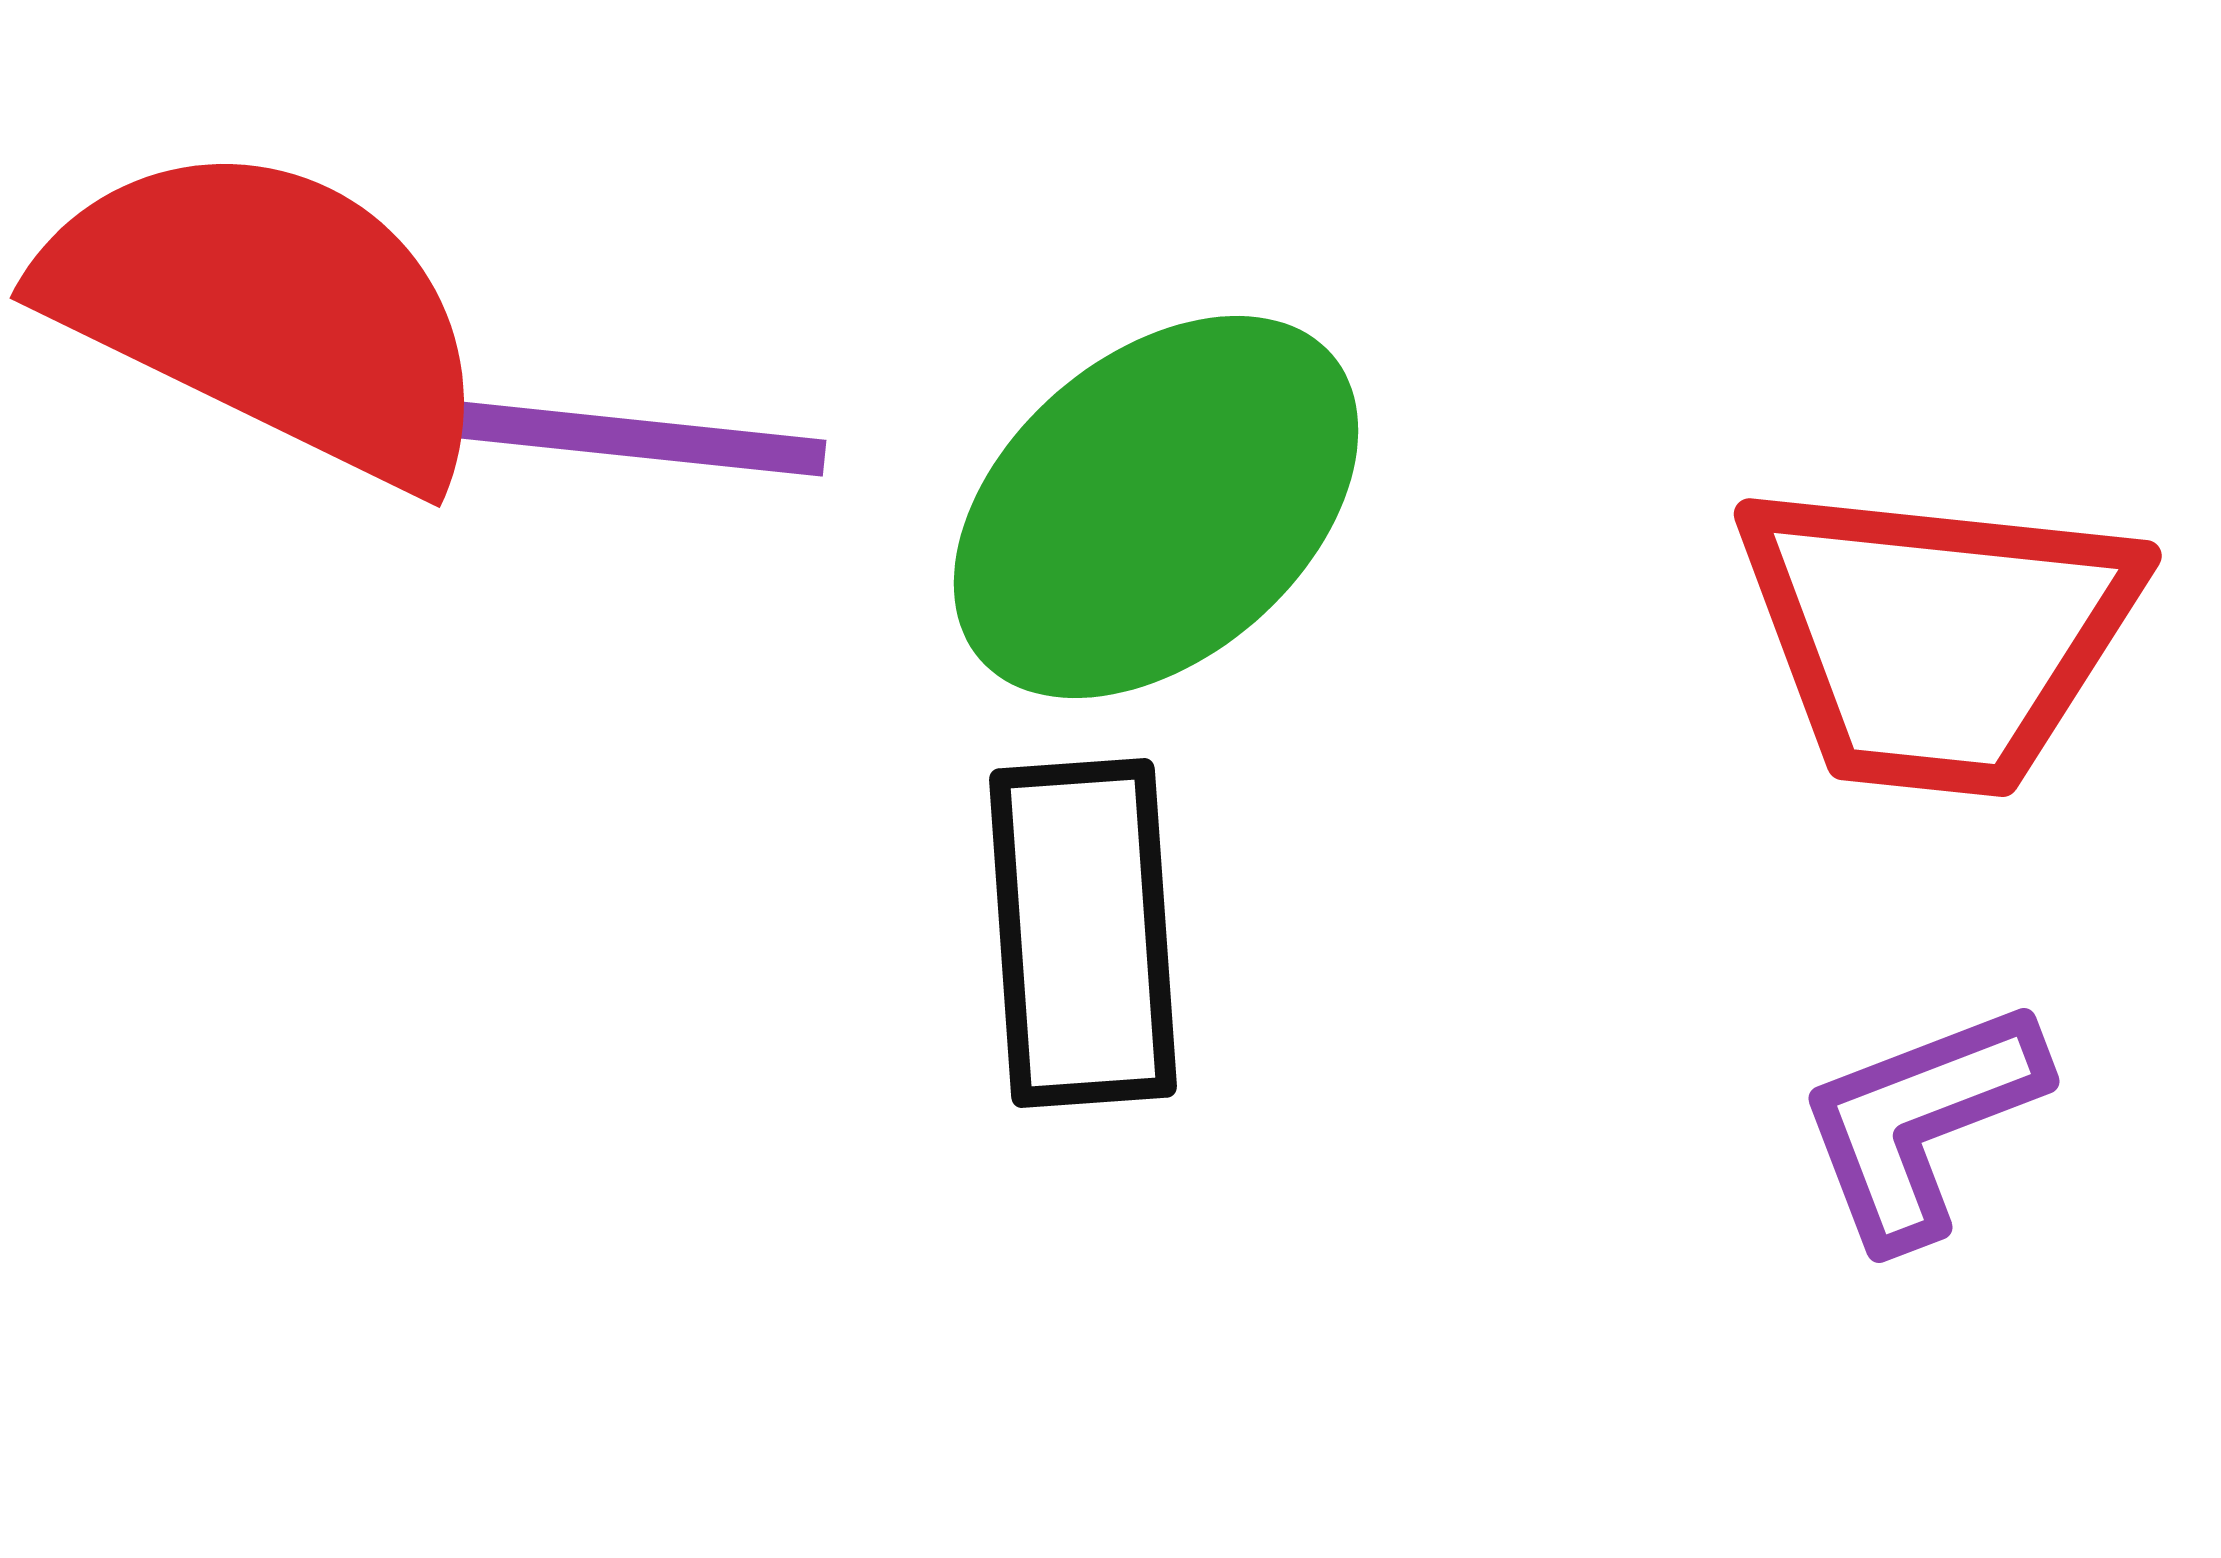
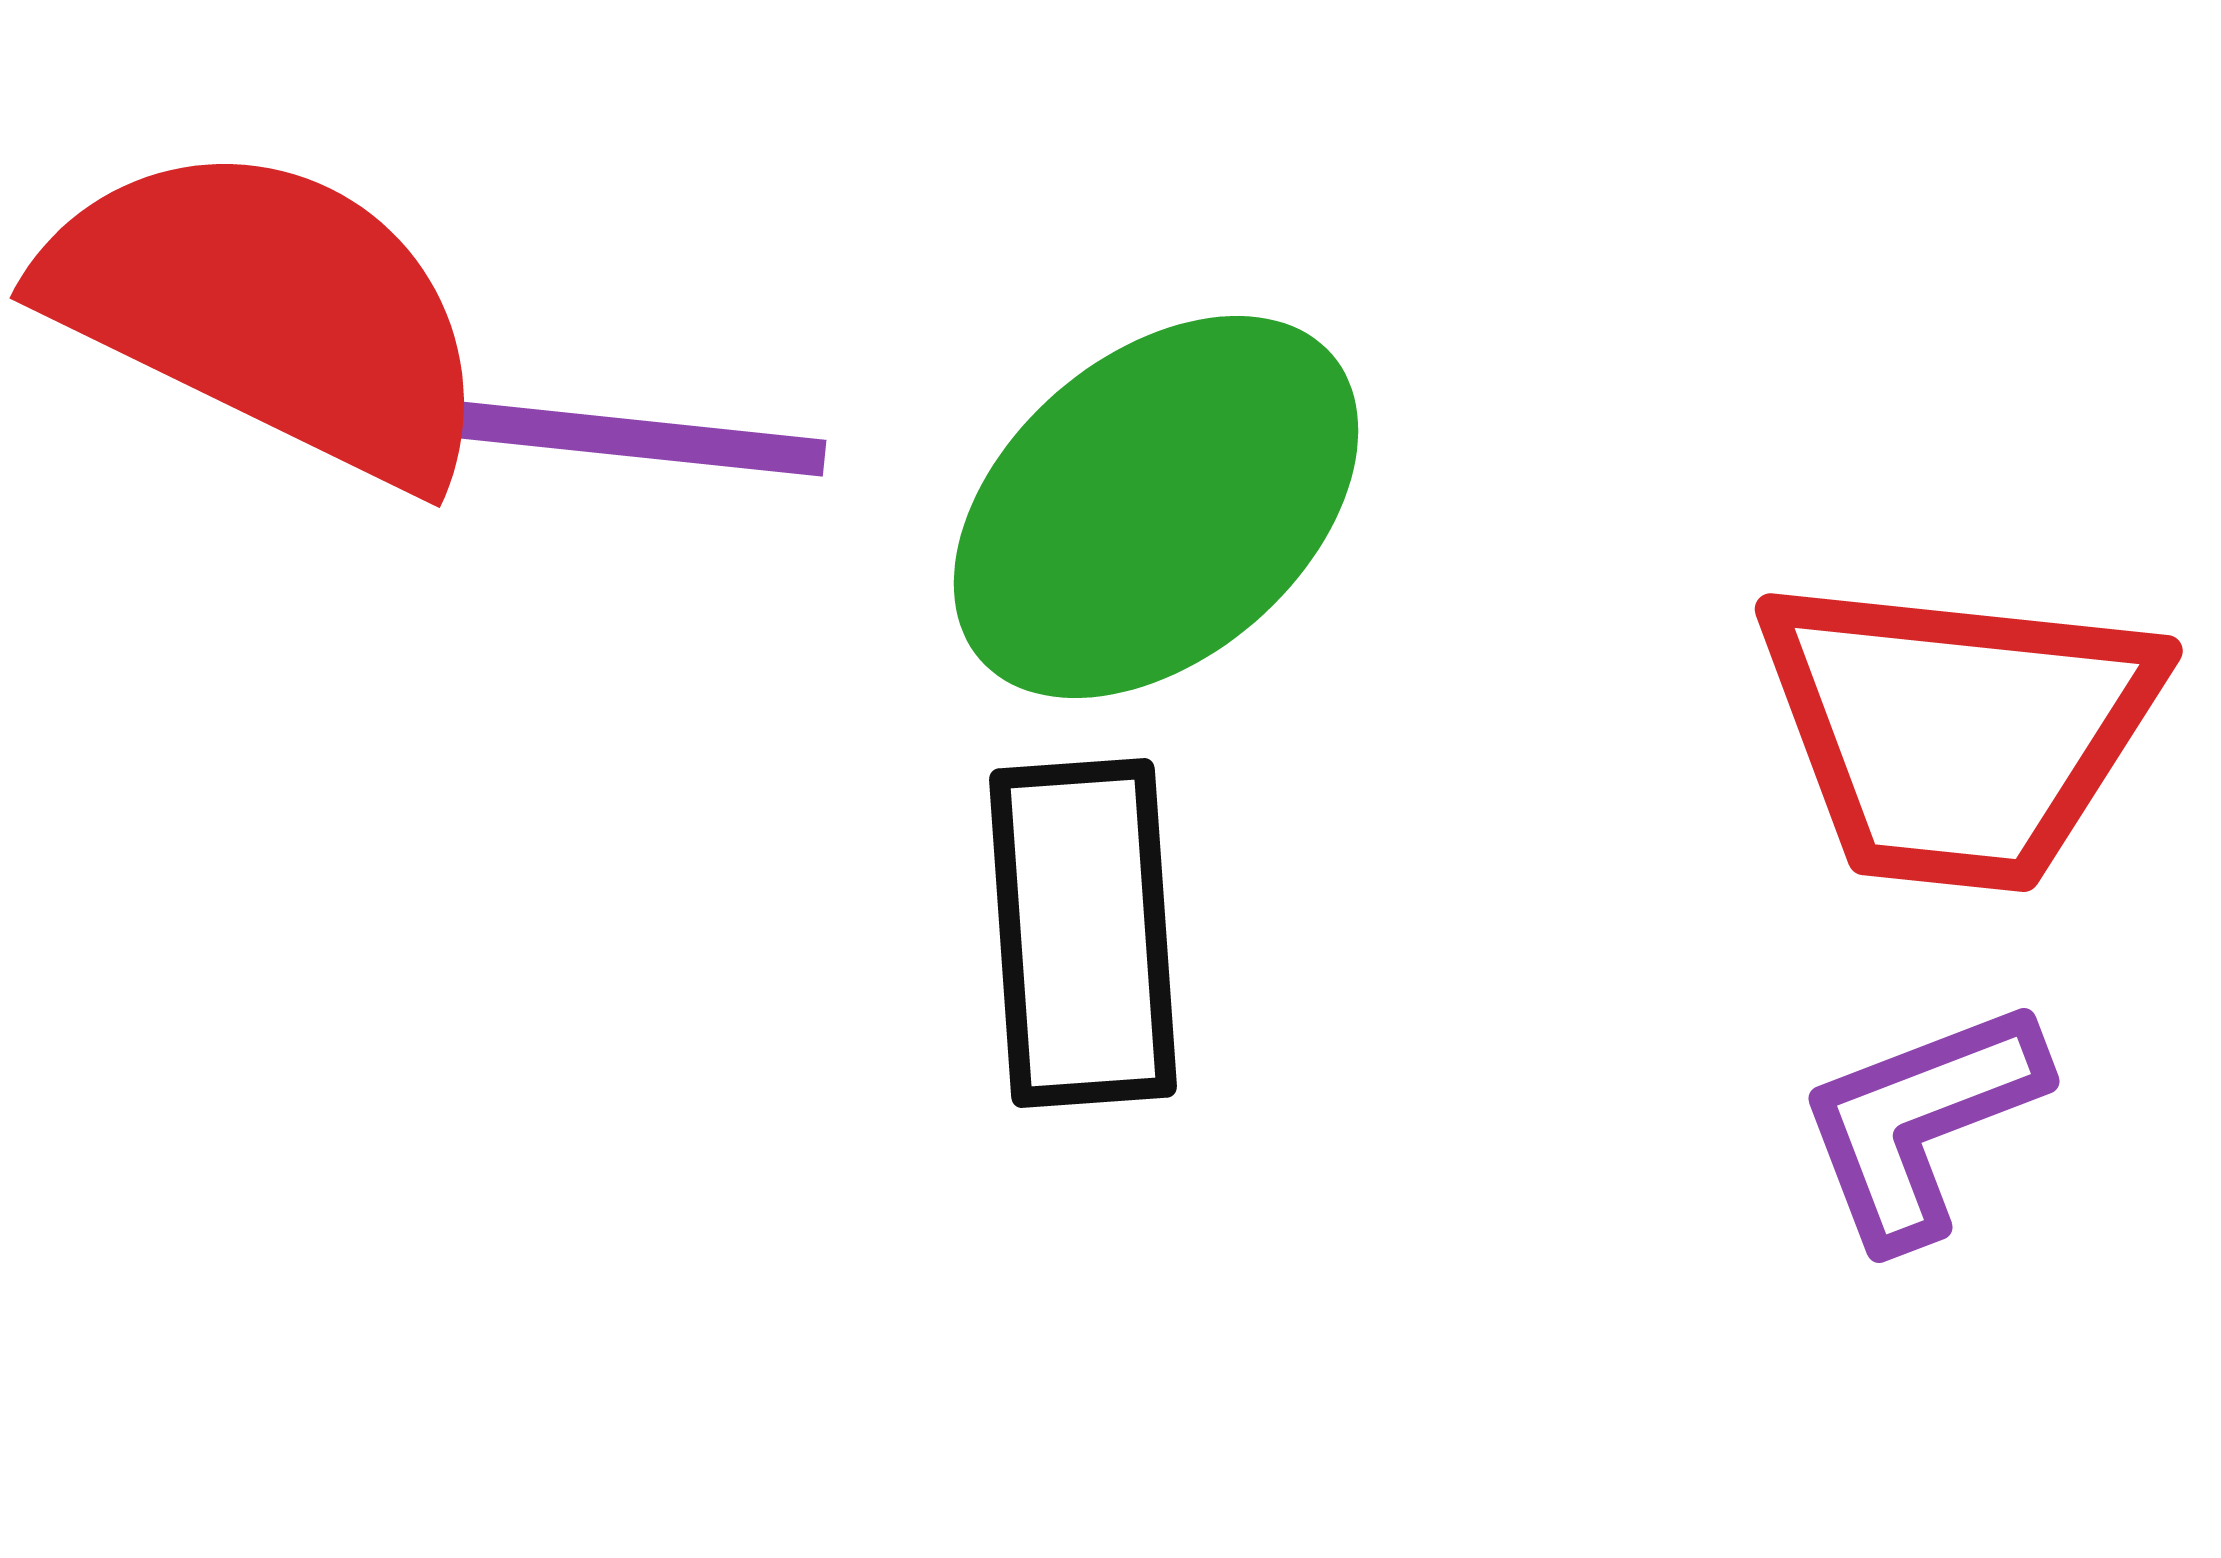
red trapezoid: moved 21 px right, 95 px down
